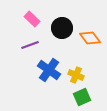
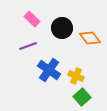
purple line: moved 2 px left, 1 px down
yellow cross: moved 1 px down
green square: rotated 18 degrees counterclockwise
